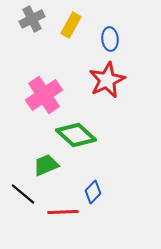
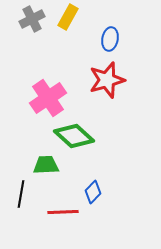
yellow rectangle: moved 3 px left, 8 px up
blue ellipse: rotated 15 degrees clockwise
red star: rotated 9 degrees clockwise
pink cross: moved 4 px right, 3 px down
green diamond: moved 2 px left, 1 px down
green trapezoid: rotated 20 degrees clockwise
black line: moved 2 px left; rotated 60 degrees clockwise
